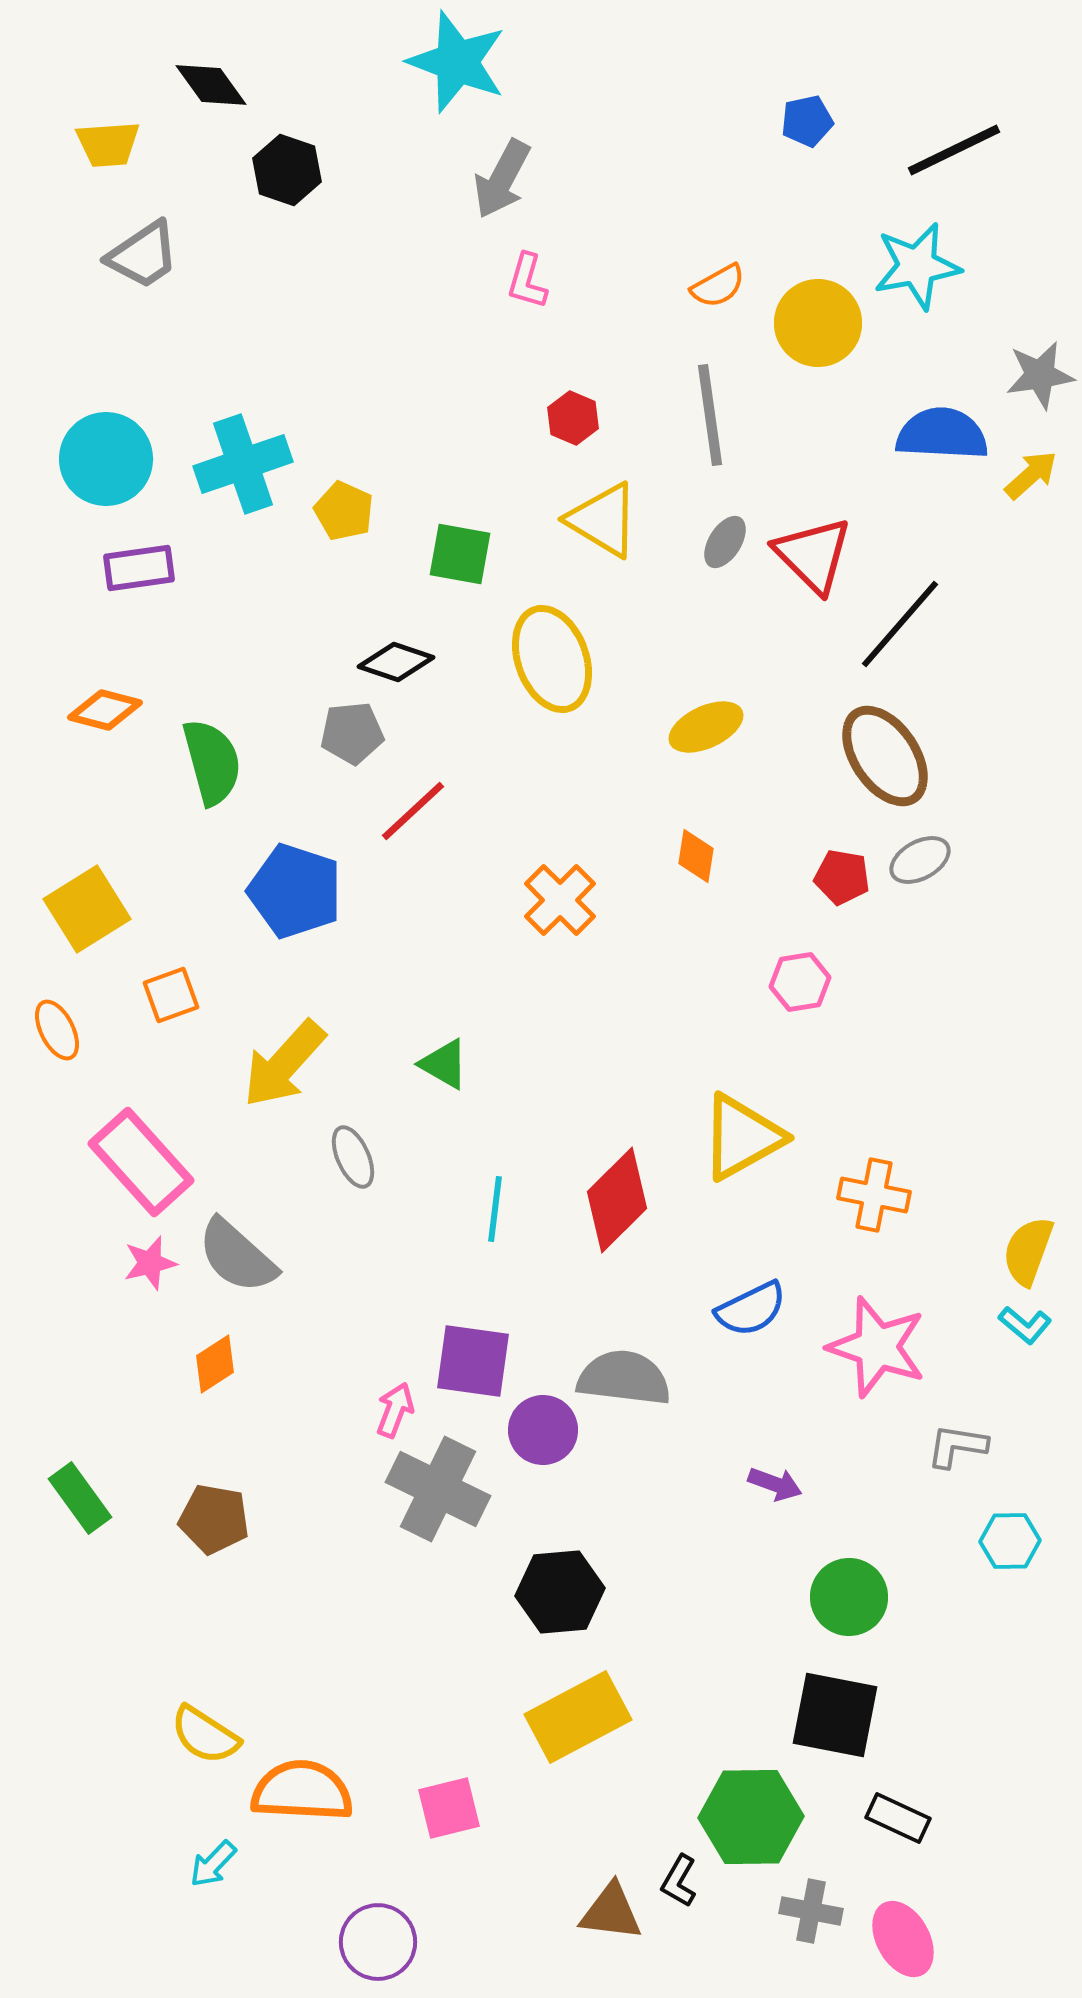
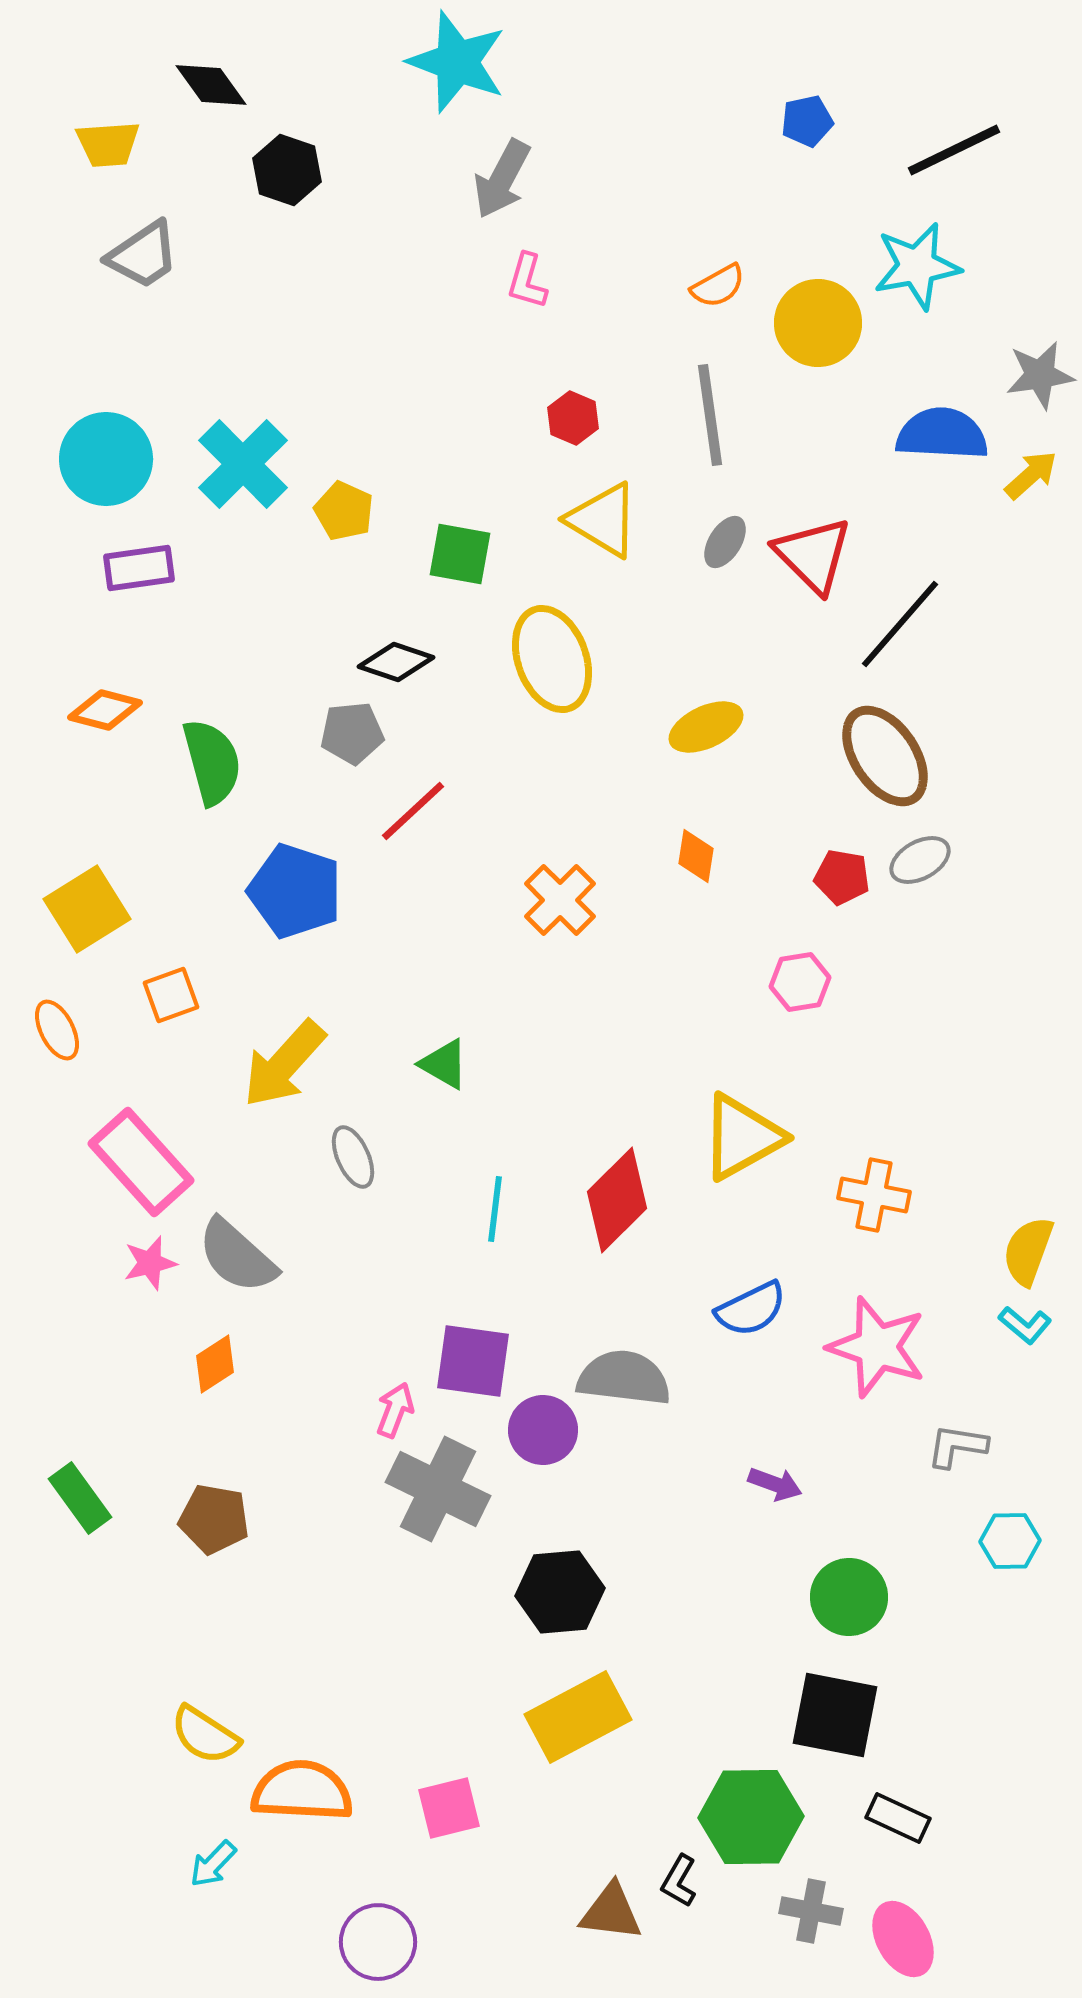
cyan cross at (243, 464): rotated 26 degrees counterclockwise
